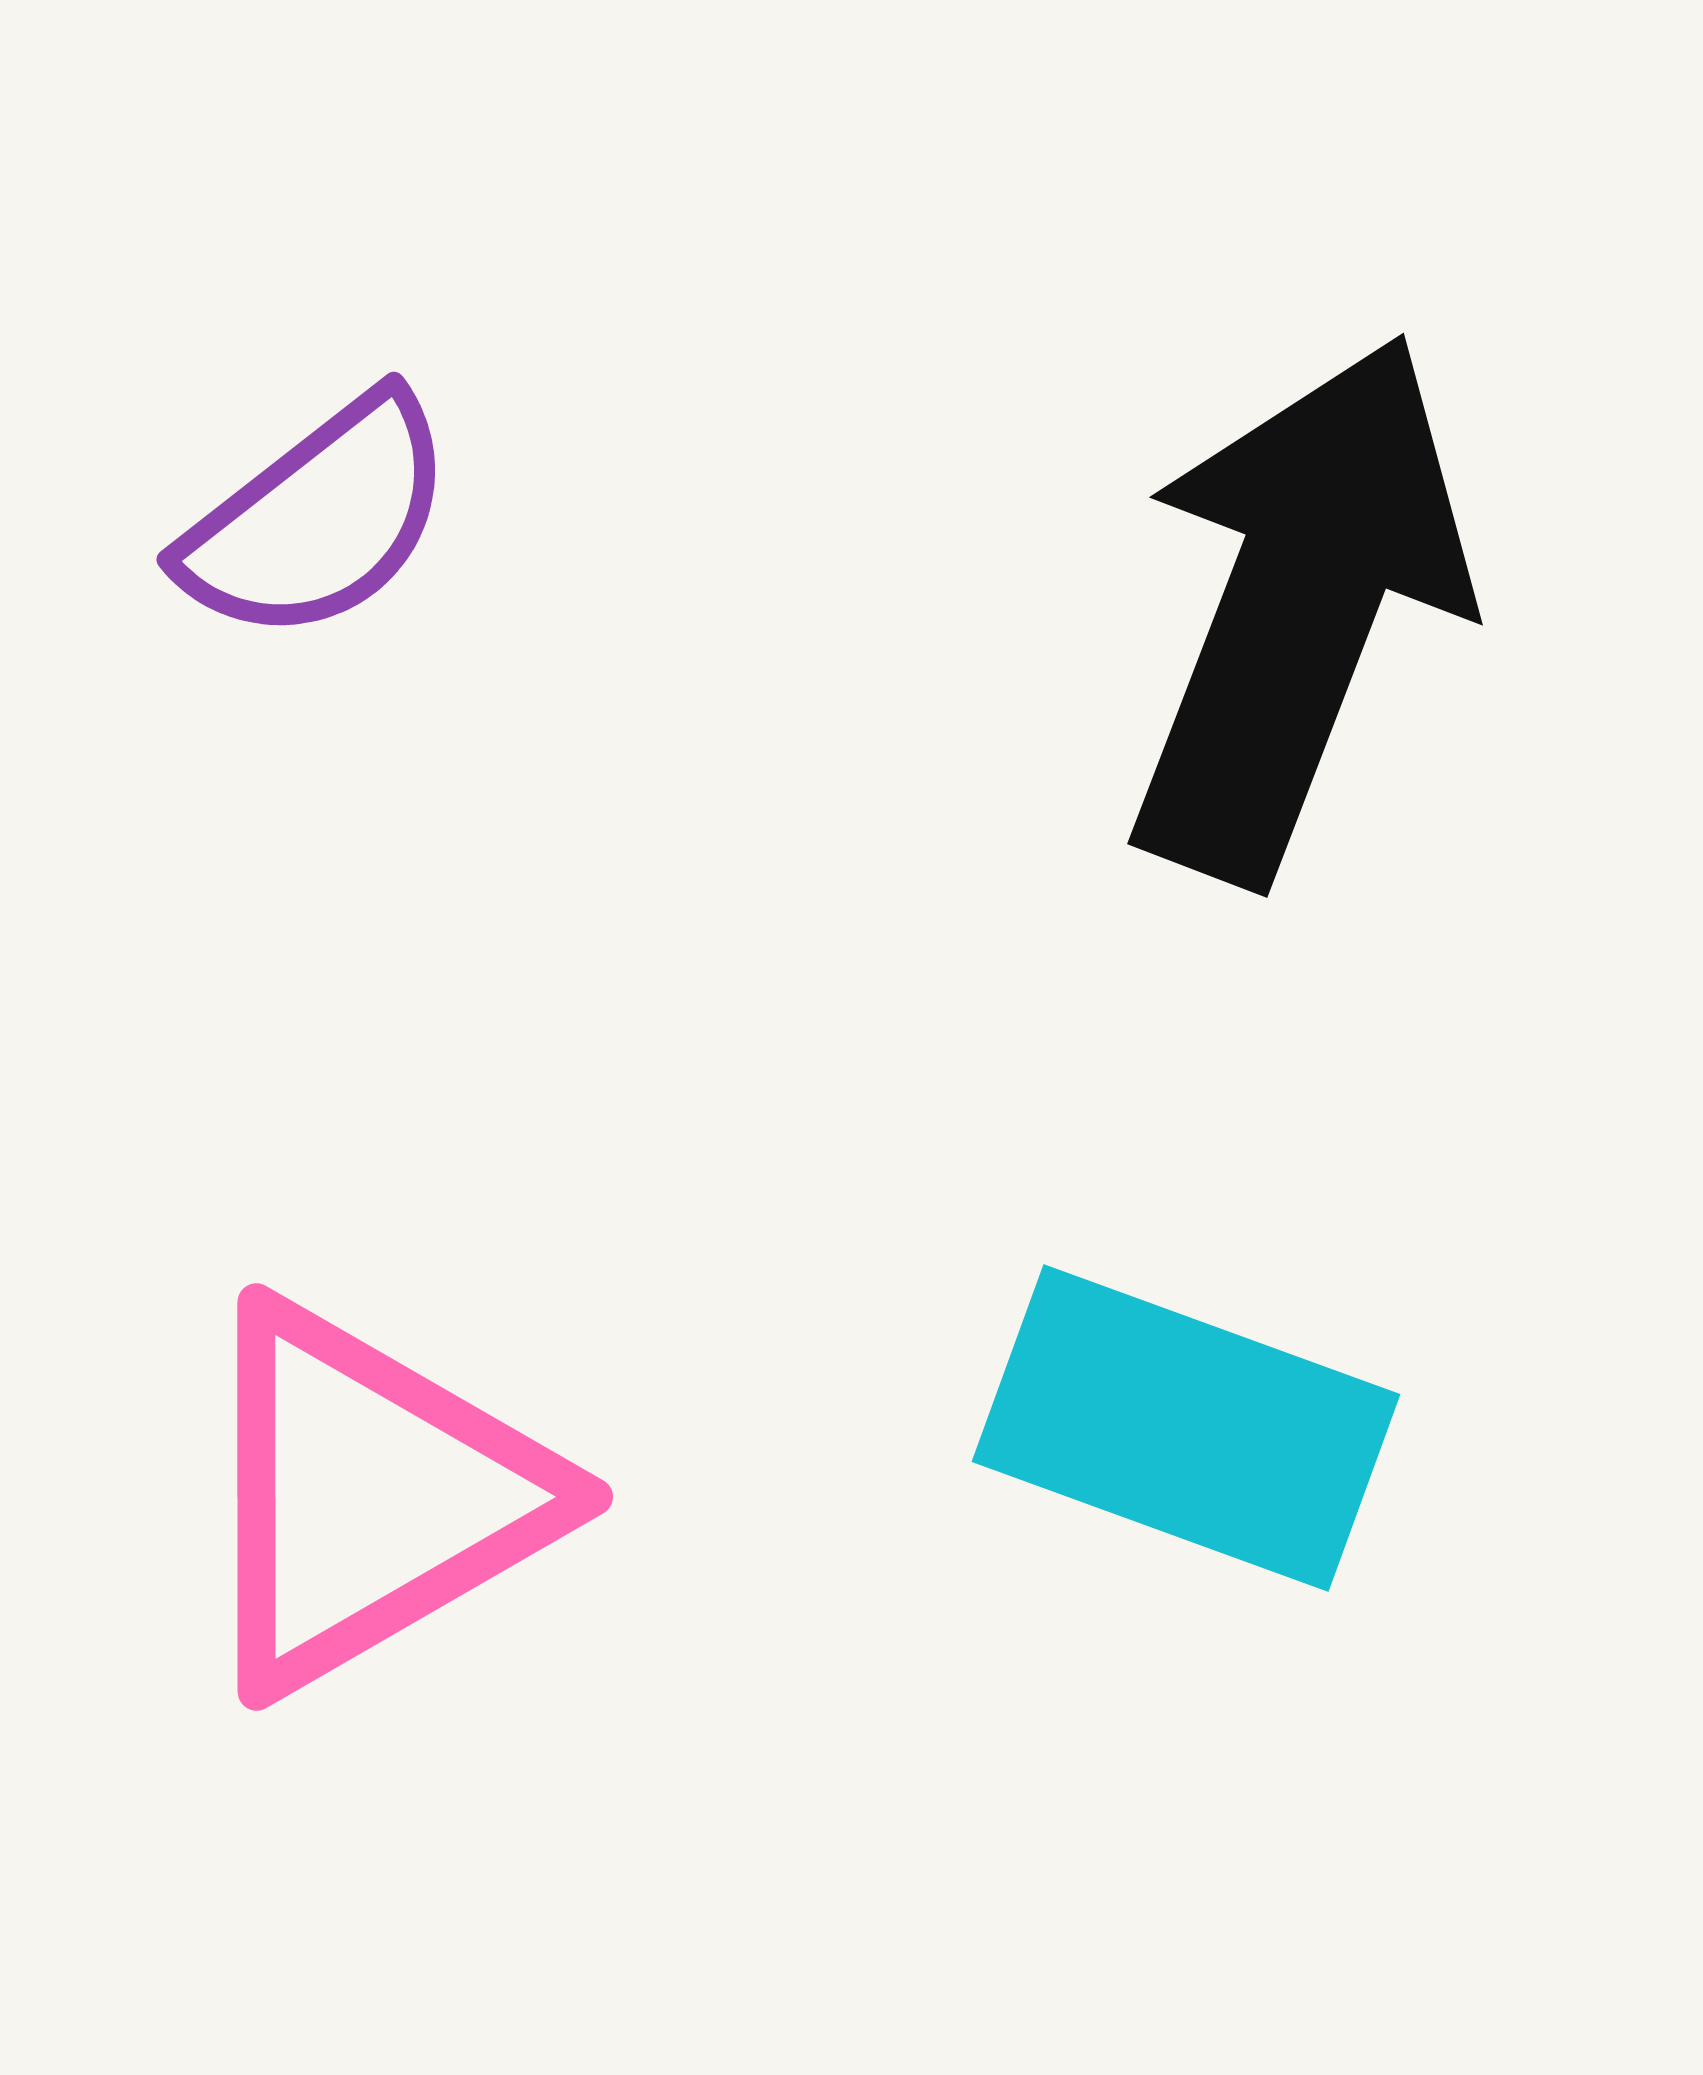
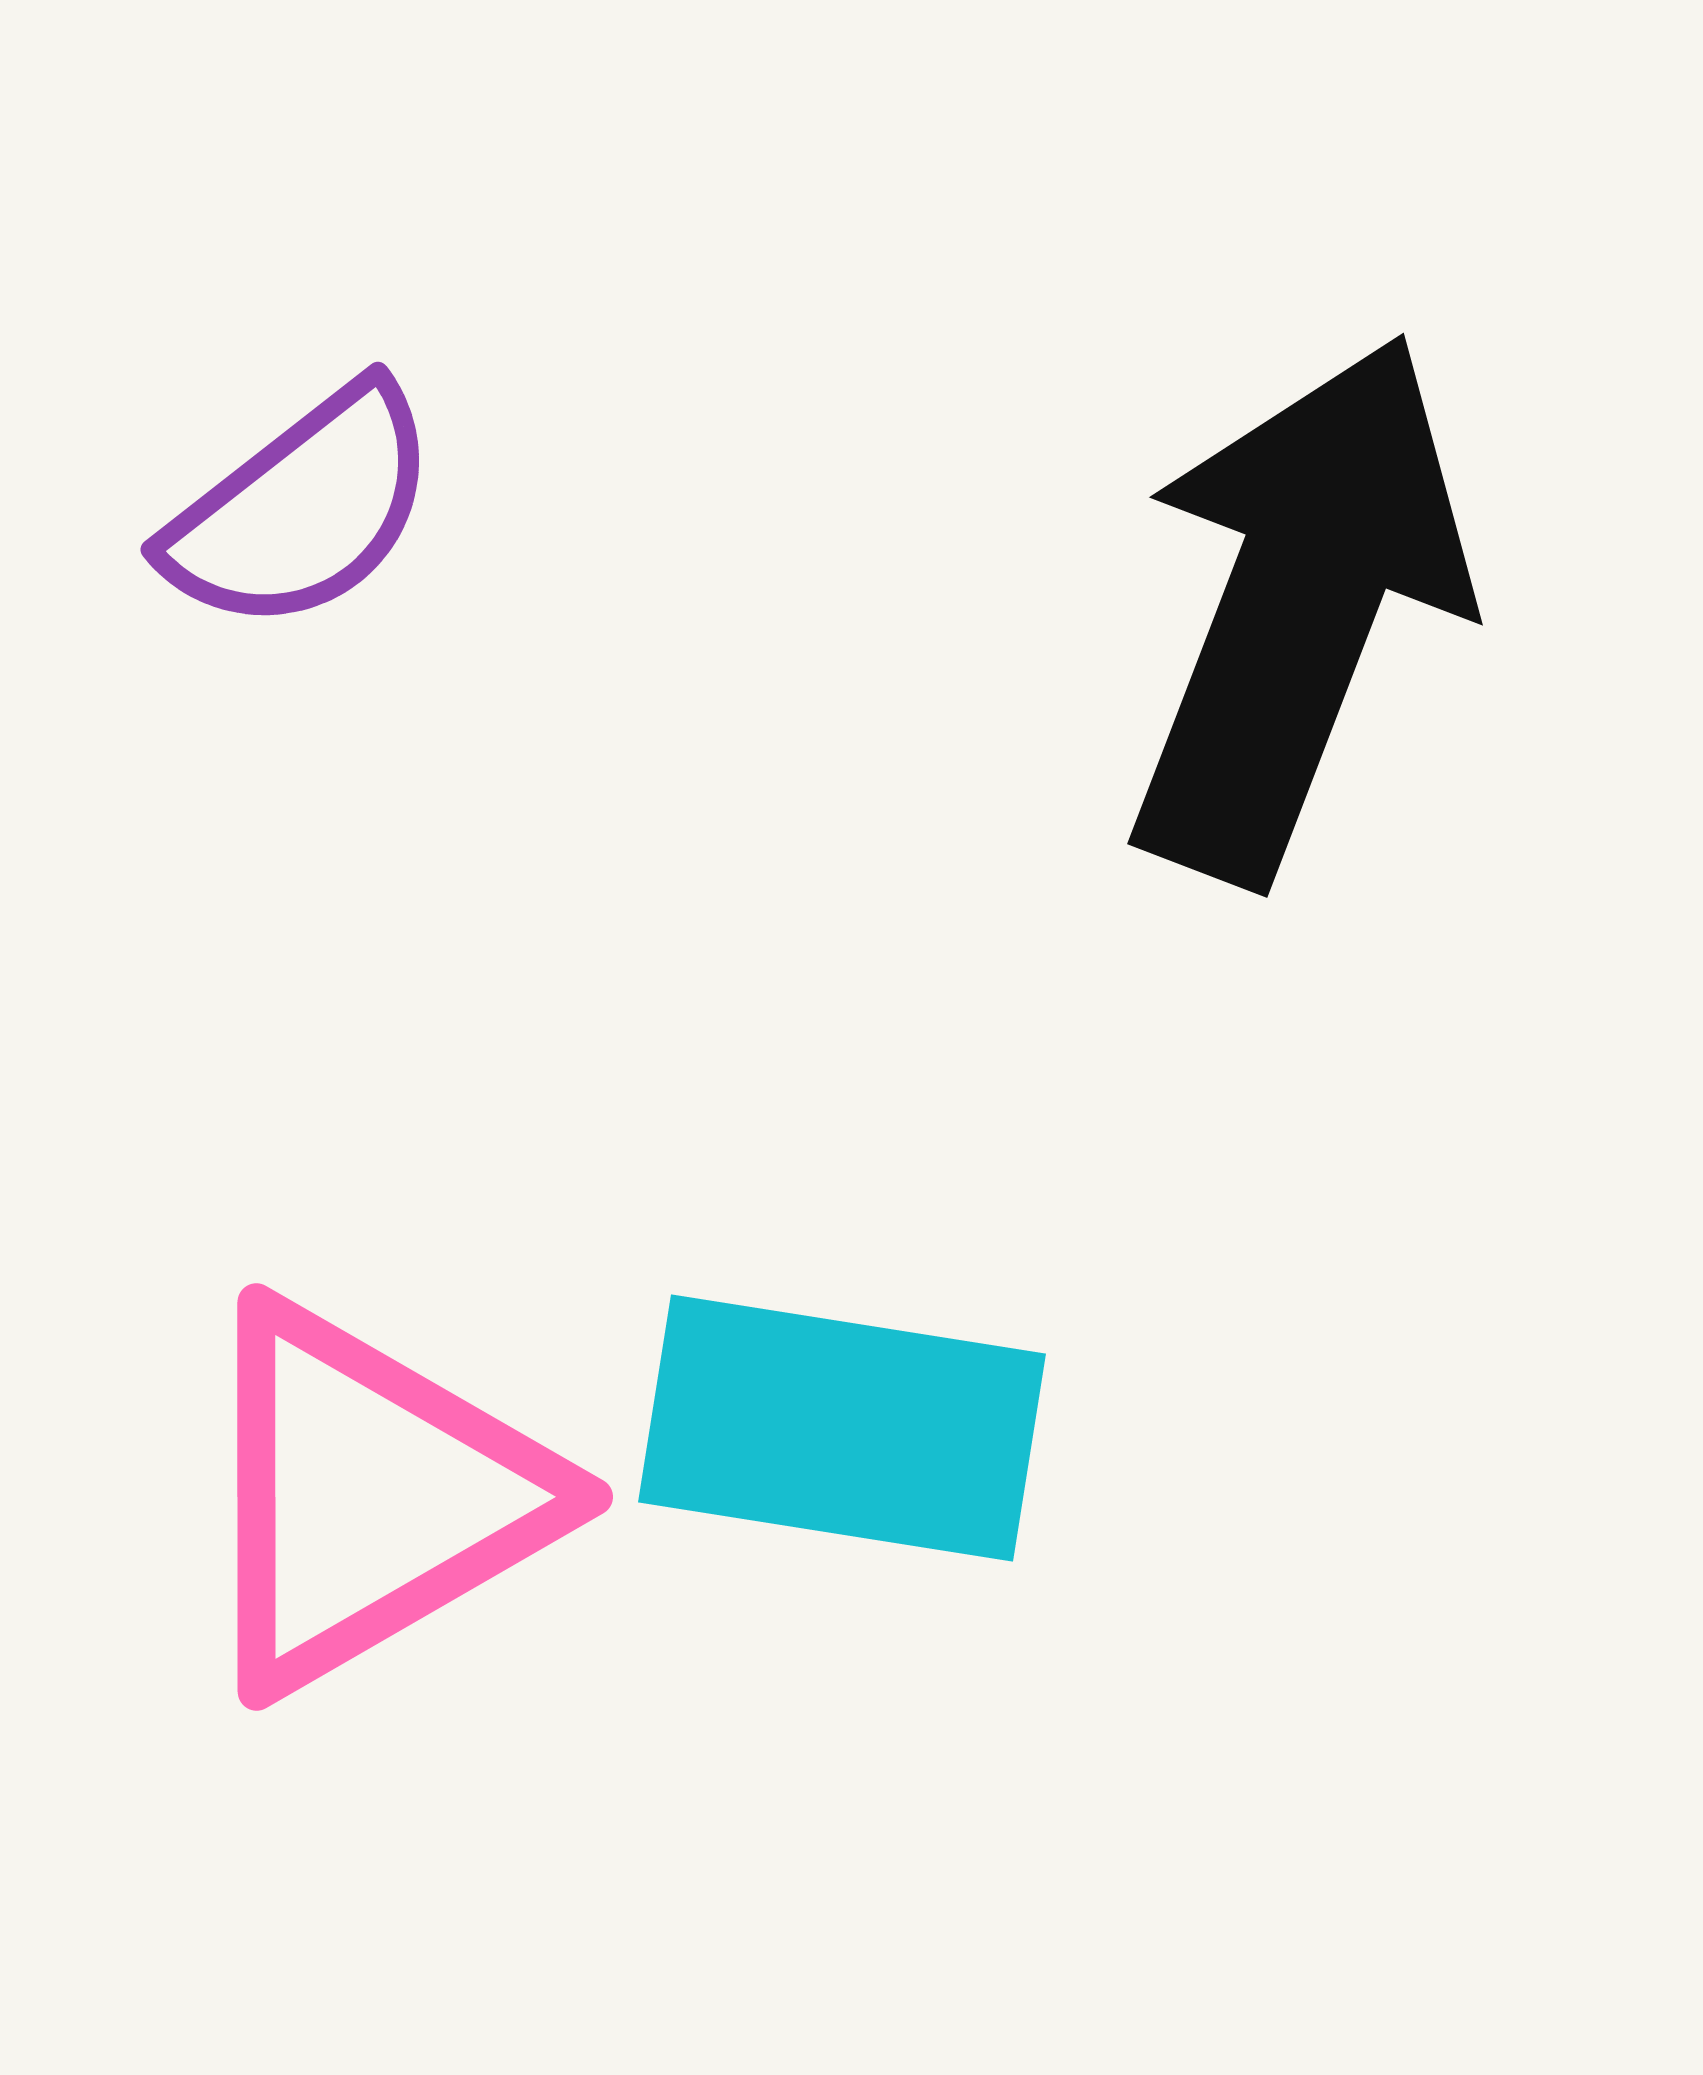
purple semicircle: moved 16 px left, 10 px up
cyan rectangle: moved 344 px left; rotated 11 degrees counterclockwise
